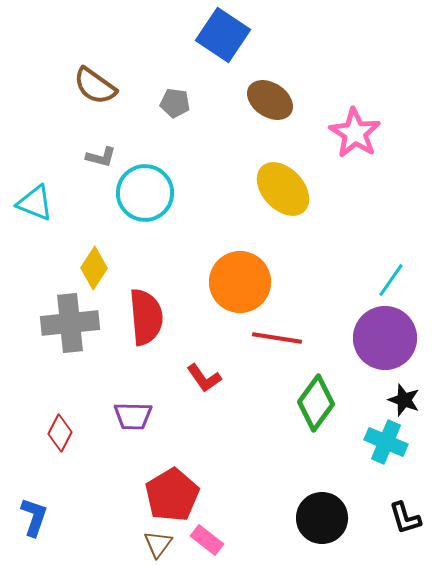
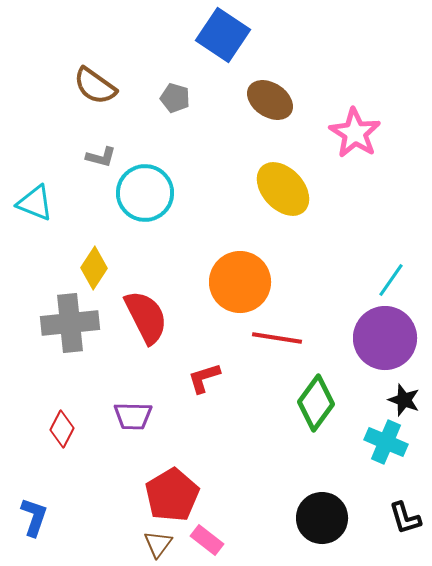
gray pentagon: moved 5 px up; rotated 8 degrees clockwise
red semicircle: rotated 22 degrees counterclockwise
red L-shape: rotated 108 degrees clockwise
red diamond: moved 2 px right, 4 px up
